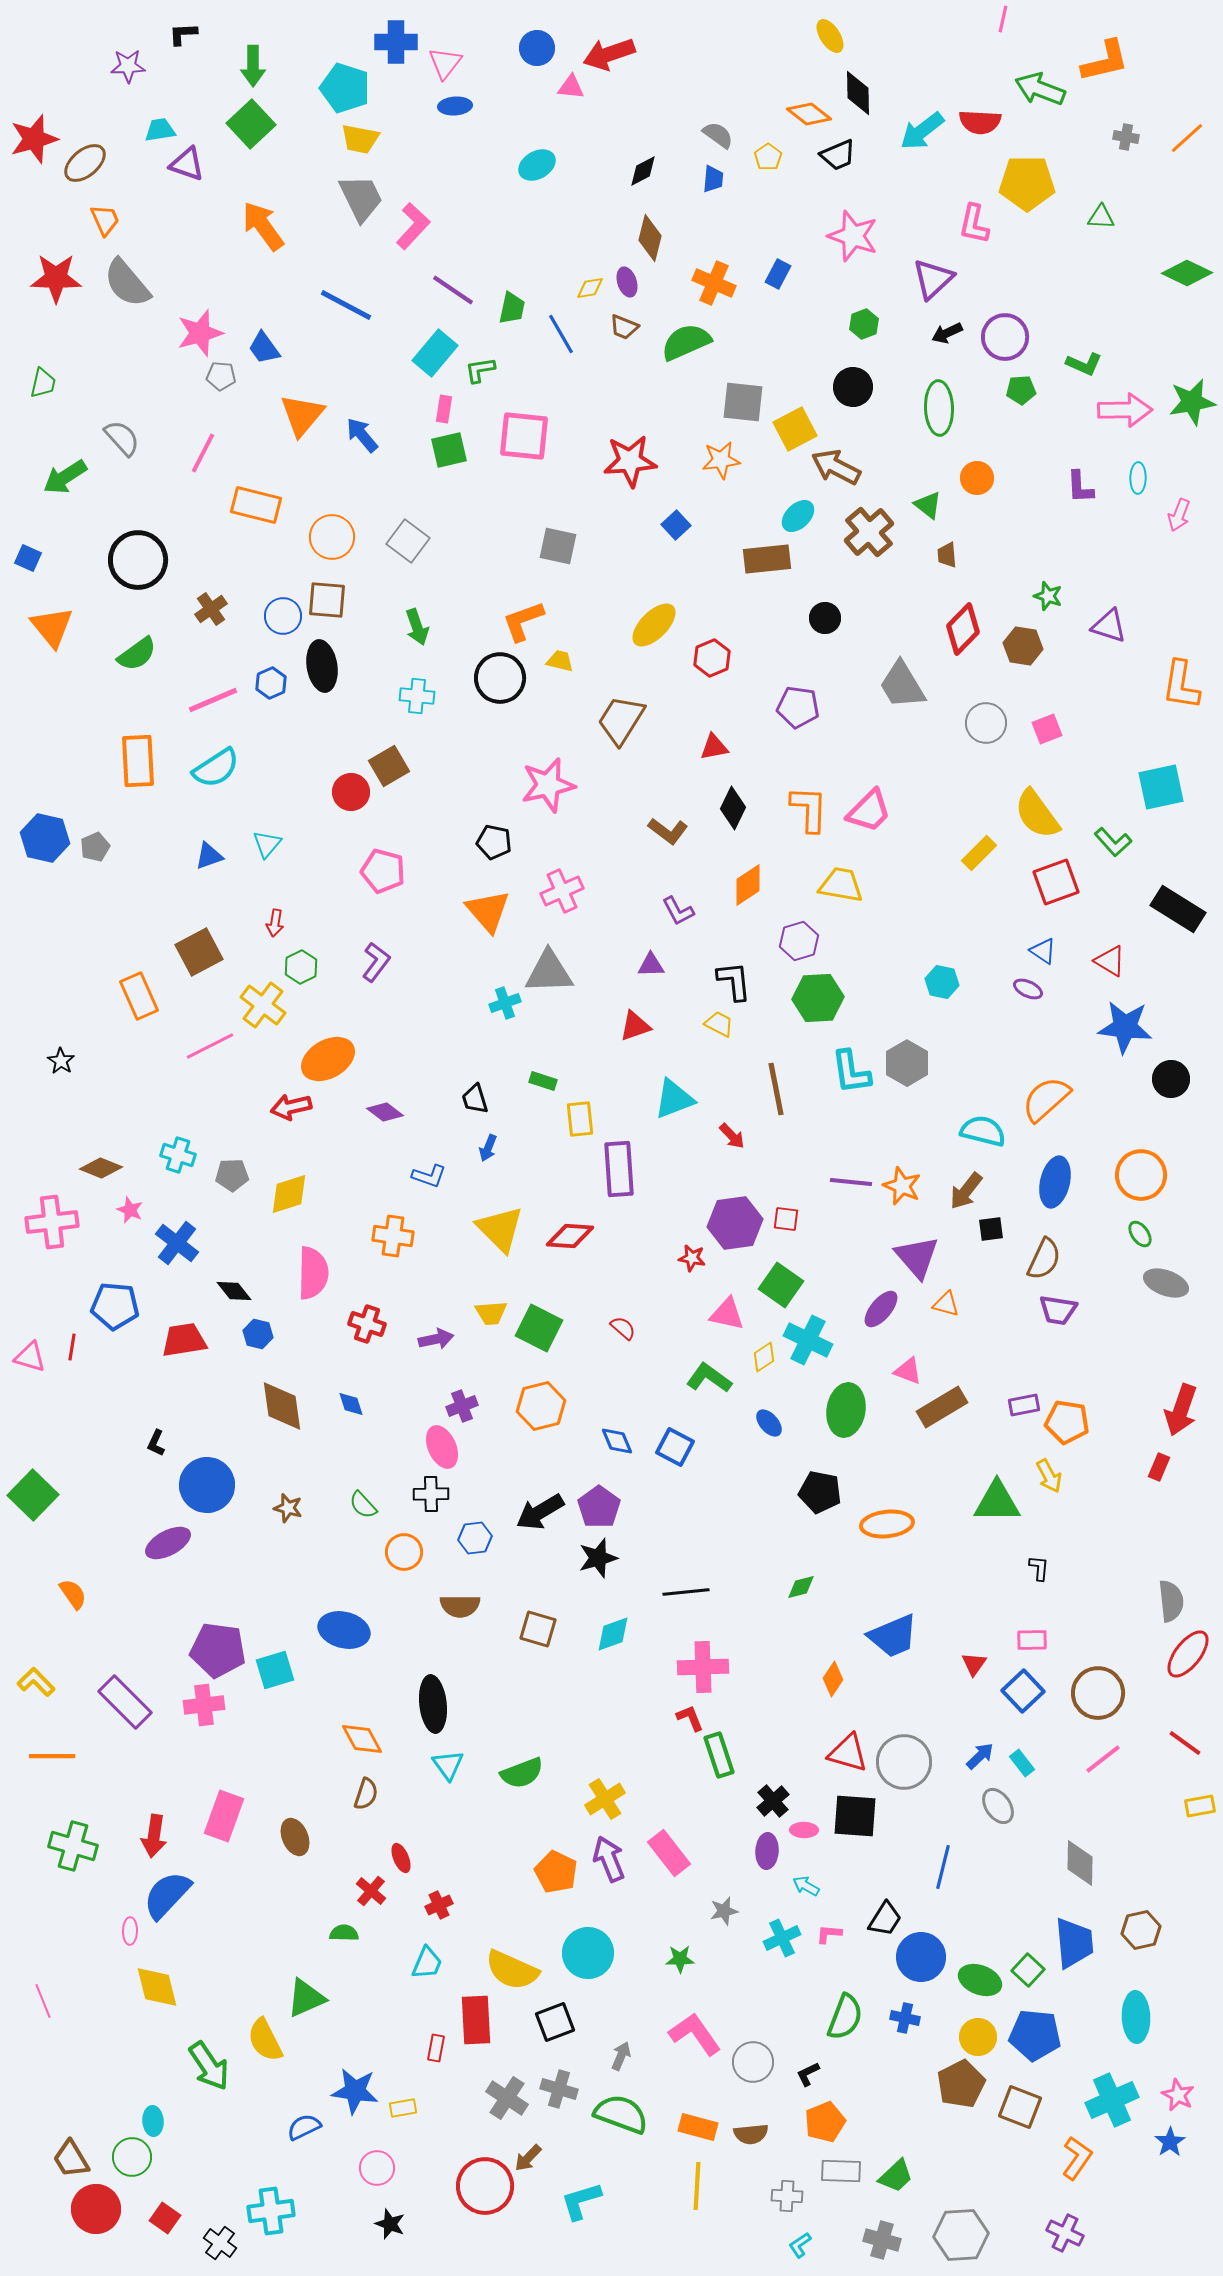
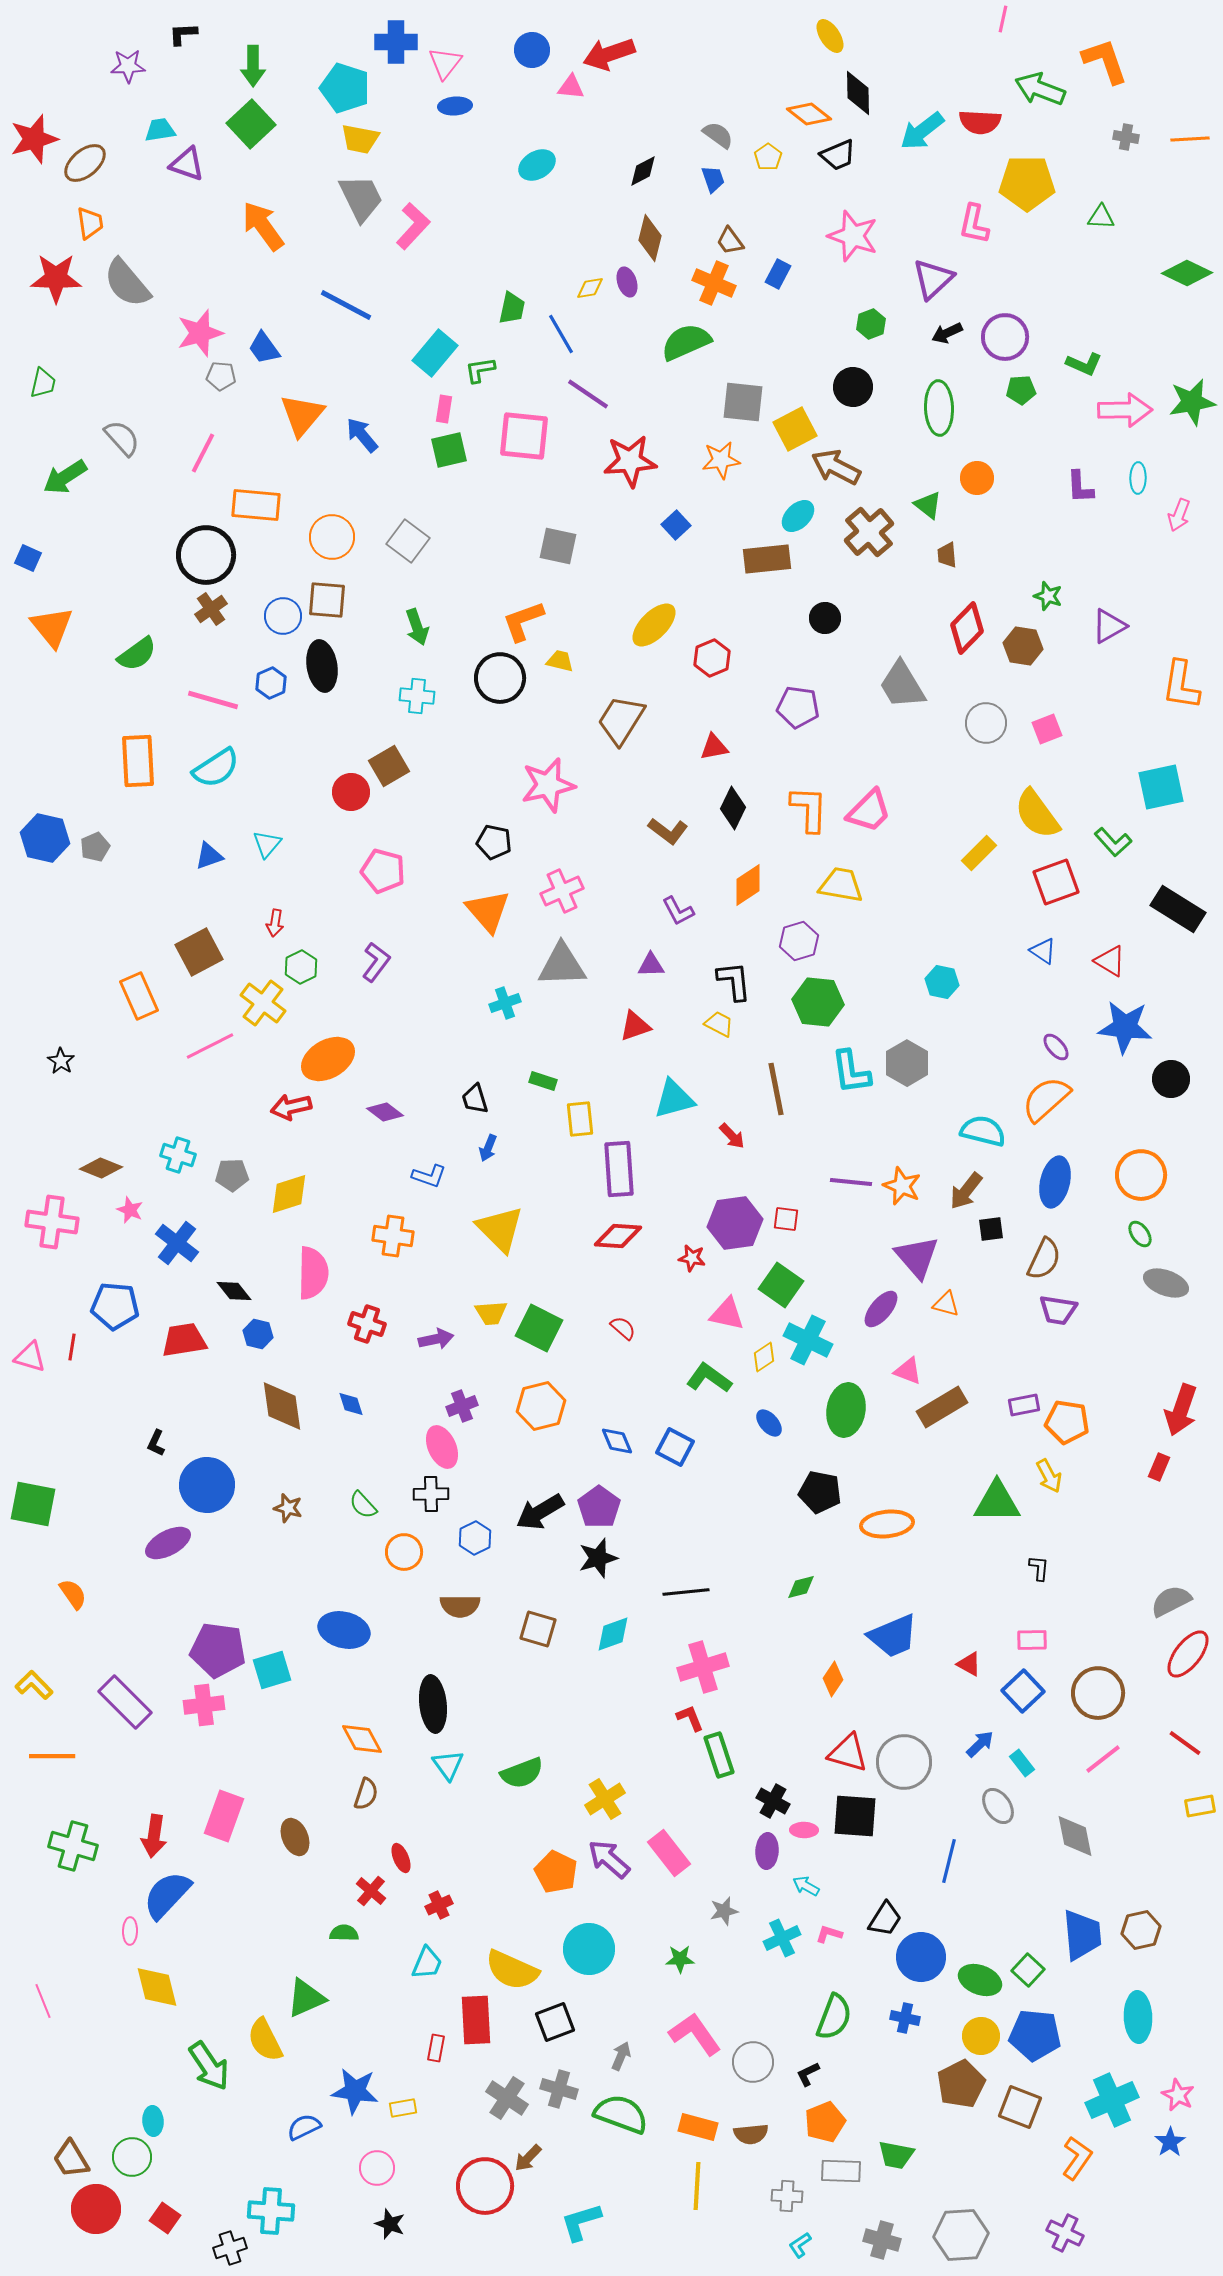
blue circle at (537, 48): moved 5 px left, 2 px down
orange L-shape at (1105, 61): rotated 96 degrees counterclockwise
orange line at (1187, 138): moved 3 px right, 1 px down; rotated 39 degrees clockwise
blue trapezoid at (713, 179): rotated 24 degrees counterclockwise
orange trapezoid at (105, 220): moved 15 px left, 3 px down; rotated 16 degrees clockwise
purple line at (453, 290): moved 135 px right, 104 px down
green hexagon at (864, 324): moved 7 px right
brown trapezoid at (624, 327): moved 106 px right, 86 px up; rotated 32 degrees clockwise
orange rectangle at (256, 505): rotated 9 degrees counterclockwise
black circle at (138, 560): moved 68 px right, 5 px up
purple triangle at (1109, 626): rotated 48 degrees counterclockwise
red diamond at (963, 629): moved 4 px right, 1 px up
pink line at (213, 700): rotated 39 degrees clockwise
gray triangle at (549, 972): moved 13 px right, 7 px up
purple ellipse at (1028, 989): moved 28 px right, 58 px down; rotated 24 degrees clockwise
green hexagon at (818, 998): moved 4 px down; rotated 9 degrees clockwise
yellow cross at (263, 1005): moved 2 px up
cyan triangle at (674, 1099): rotated 6 degrees clockwise
pink cross at (52, 1222): rotated 15 degrees clockwise
red diamond at (570, 1236): moved 48 px right
green square at (33, 1495): moved 9 px down; rotated 33 degrees counterclockwise
blue hexagon at (475, 1538): rotated 20 degrees counterclockwise
gray semicircle at (1171, 1601): rotated 111 degrees counterclockwise
red triangle at (974, 1664): moved 5 px left; rotated 36 degrees counterclockwise
pink cross at (703, 1667): rotated 15 degrees counterclockwise
cyan square at (275, 1670): moved 3 px left
yellow L-shape at (36, 1682): moved 2 px left, 3 px down
blue arrow at (980, 1756): moved 12 px up
black cross at (773, 1801): rotated 20 degrees counterclockwise
purple arrow at (609, 1859): rotated 27 degrees counterclockwise
gray diamond at (1080, 1863): moved 5 px left, 27 px up; rotated 12 degrees counterclockwise
blue line at (943, 1867): moved 6 px right, 6 px up
pink L-shape at (829, 1934): rotated 12 degrees clockwise
blue trapezoid at (1074, 1943): moved 8 px right, 8 px up
cyan circle at (588, 1953): moved 1 px right, 4 px up
green semicircle at (845, 2017): moved 11 px left
cyan ellipse at (1136, 2017): moved 2 px right
yellow circle at (978, 2037): moved 3 px right, 1 px up
green trapezoid at (896, 2176): moved 21 px up; rotated 54 degrees clockwise
cyan L-shape at (581, 2201): moved 21 px down
cyan cross at (271, 2211): rotated 12 degrees clockwise
black cross at (220, 2243): moved 10 px right, 5 px down; rotated 36 degrees clockwise
